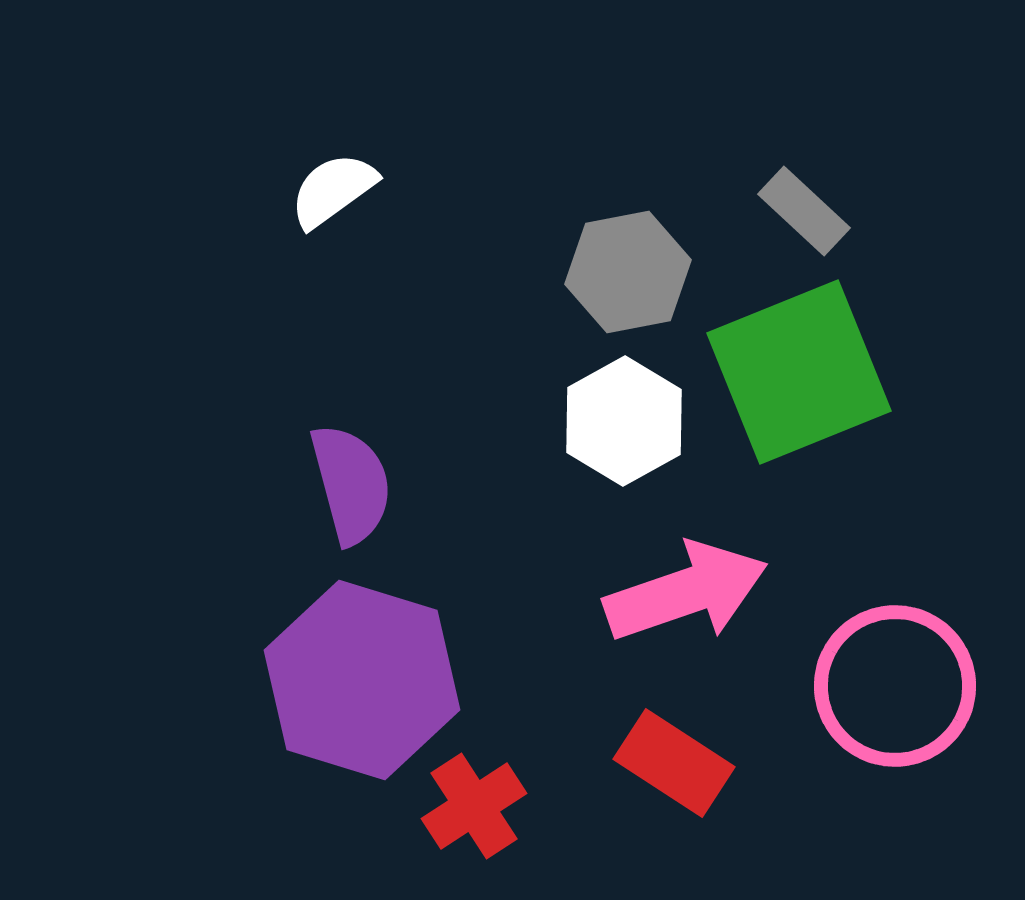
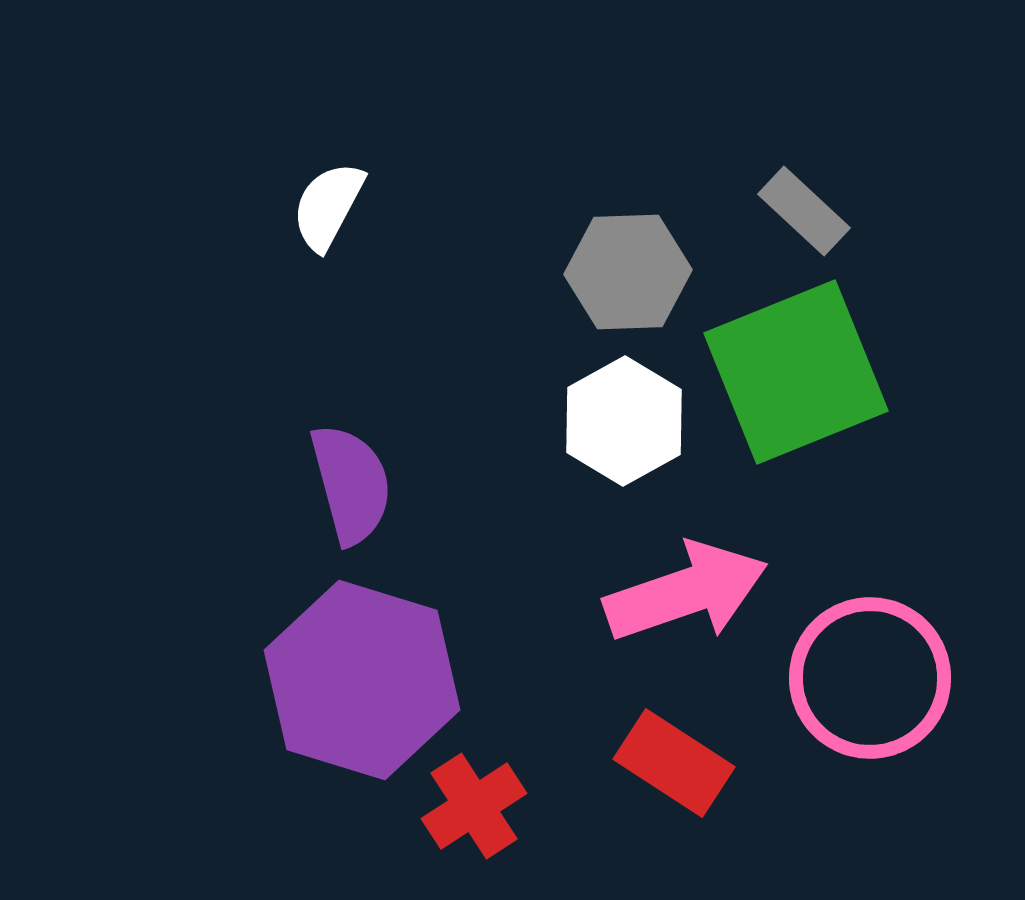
white semicircle: moved 5 px left, 16 px down; rotated 26 degrees counterclockwise
gray hexagon: rotated 9 degrees clockwise
green square: moved 3 px left
pink circle: moved 25 px left, 8 px up
